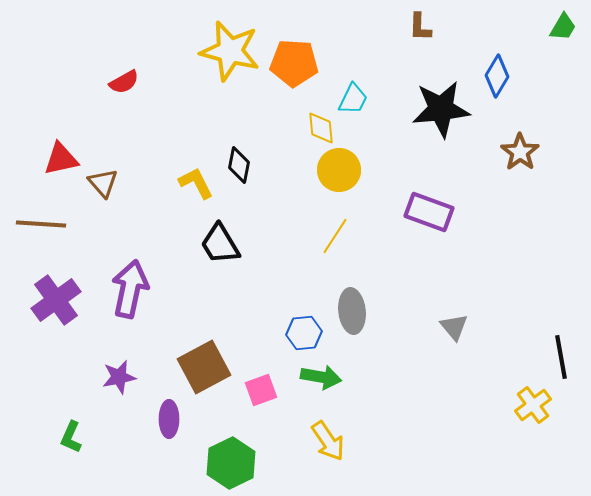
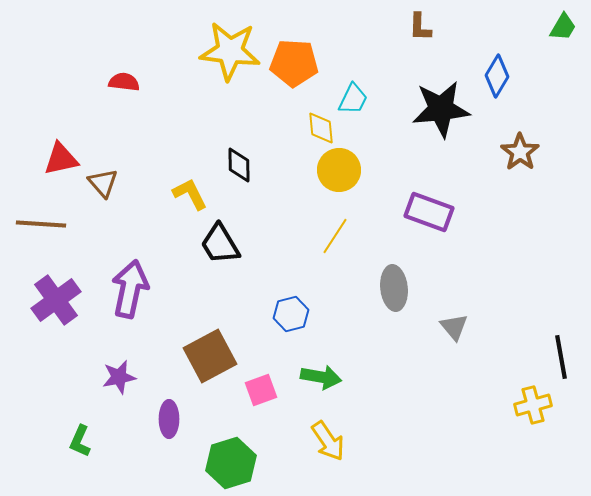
yellow star: rotated 8 degrees counterclockwise
red semicircle: rotated 144 degrees counterclockwise
black diamond: rotated 12 degrees counterclockwise
yellow L-shape: moved 6 px left, 11 px down
gray ellipse: moved 42 px right, 23 px up
blue hexagon: moved 13 px left, 19 px up; rotated 8 degrees counterclockwise
brown square: moved 6 px right, 11 px up
yellow cross: rotated 21 degrees clockwise
green L-shape: moved 9 px right, 4 px down
green hexagon: rotated 9 degrees clockwise
